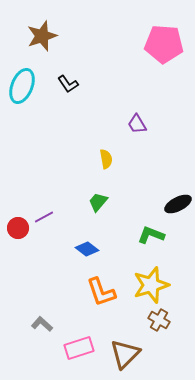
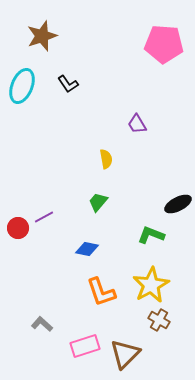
blue diamond: rotated 25 degrees counterclockwise
yellow star: rotated 12 degrees counterclockwise
pink rectangle: moved 6 px right, 2 px up
